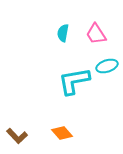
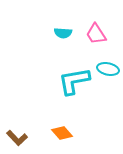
cyan semicircle: rotated 96 degrees counterclockwise
cyan ellipse: moved 1 px right, 3 px down; rotated 30 degrees clockwise
brown L-shape: moved 2 px down
